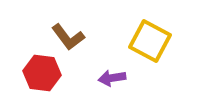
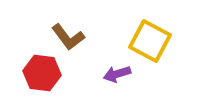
purple arrow: moved 5 px right, 4 px up; rotated 8 degrees counterclockwise
